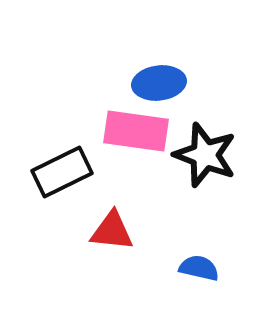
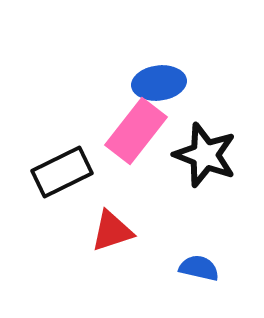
pink rectangle: rotated 60 degrees counterclockwise
red triangle: rotated 24 degrees counterclockwise
